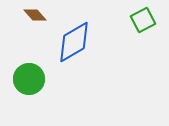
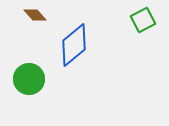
blue diamond: moved 3 px down; rotated 9 degrees counterclockwise
